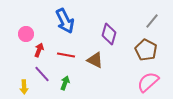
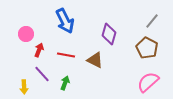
brown pentagon: moved 1 px right, 2 px up
